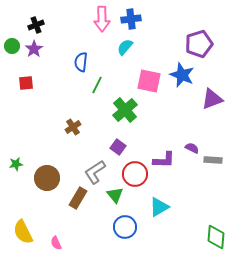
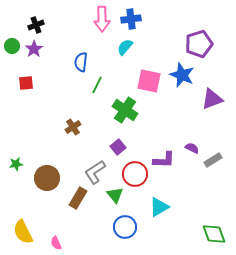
green cross: rotated 15 degrees counterclockwise
purple square: rotated 14 degrees clockwise
gray rectangle: rotated 36 degrees counterclockwise
green diamond: moved 2 px left, 3 px up; rotated 25 degrees counterclockwise
